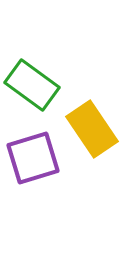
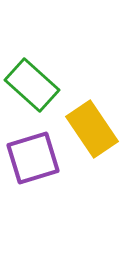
green rectangle: rotated 6 degrees clockwise
